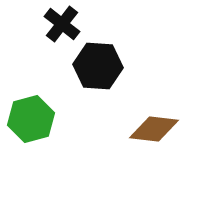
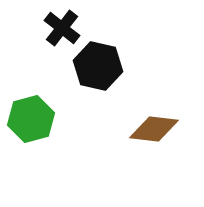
black cross: moved 4 px down
black hexagon: rotated 9 degrees clockwise
